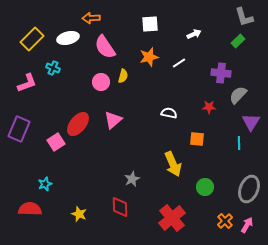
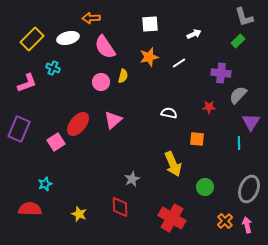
red cross: rotated 20 degrees counterclockwise
pink arrow: rotated 42 degrees counterclockwise
